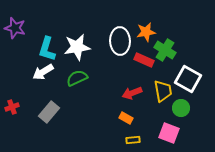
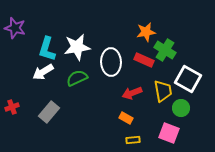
white ellipse: moved 9 px left, 21 px down
